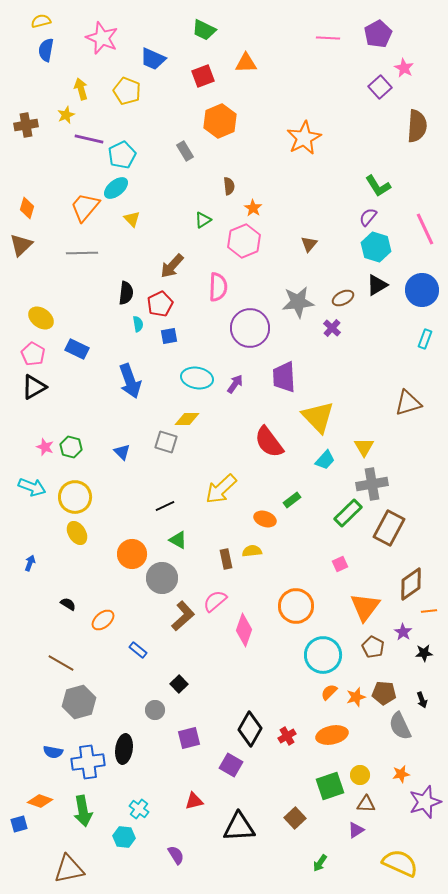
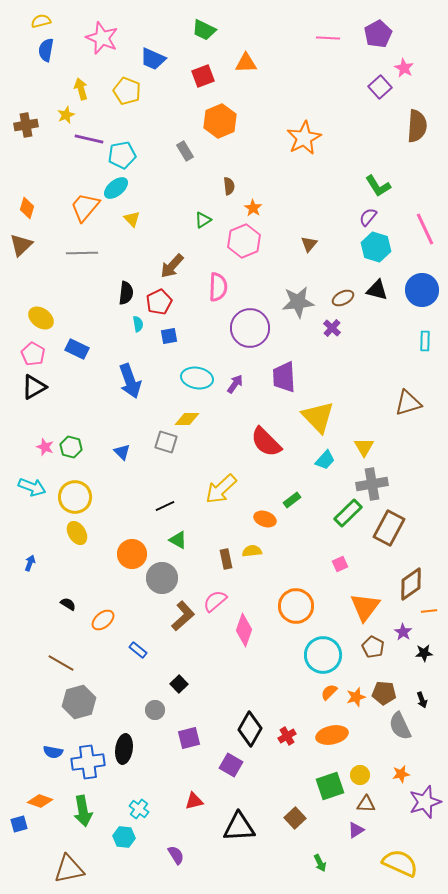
cyan pentagon at (122, 155): rotated 16 degrees clockwise
black triangle at (377, 285): moved 5 px down; rotated 45 degrees clockwise
red pentagon at (160, 304): moved 1 px left, 2 px up
cyan rectangle at (425, 339): moved 2 px down; rotated 18 degrees counterclockwise
red semicircle at (269, 442): moved 3 px left; rotated 8 degrees counterclockwise
green arrow at (320, 863): rotated 60 degrees counterclockwise
